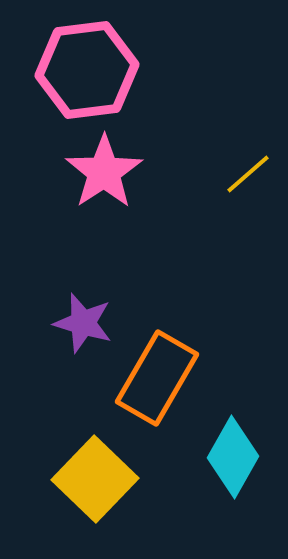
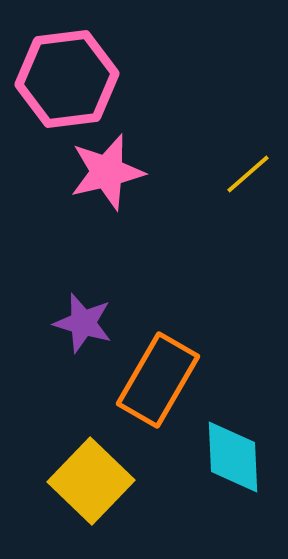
pink hexagon: moved 20 px left, 9 px down
pink star: moved 3 px right; rotated 20 degrees clockwise
orange rectangle: moved 1 px right, 2 px down
cyan diamond: rotated 32 degrees counterclockwise
yellow square: moved 4 px left, 2 px down
